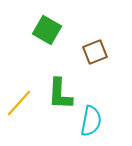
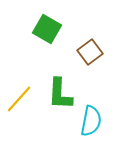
green square: moved 1 px up
brown square: moved 5 px left; rotated 15 degrees counterclockwise
yellow line: moved 4 px up
